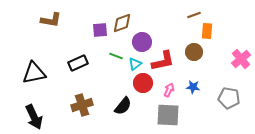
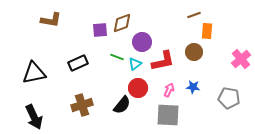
green line: moved 1 px right, 1 px down
red circle: moved 5 px left, 5 px down
black semicircle: moved 1 px left, 1 px up
